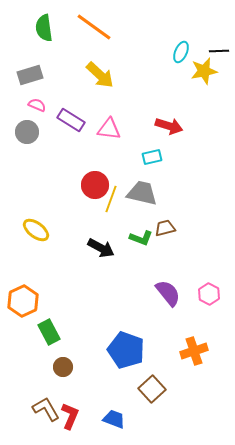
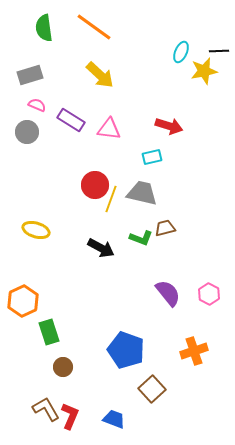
yellow ellipse: rotated 20 degrees counterclockwise
green rectangle: rotated 10 degrees clockwise
